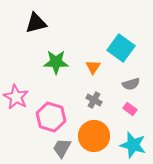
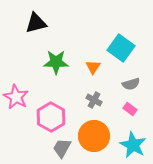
pink hexagon: rotated 12 degrees clockwise
cyan star: rotated 12 degrees clockwise
